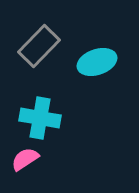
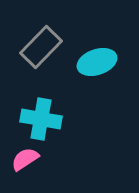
gray rectangle: moved 2 px right, 1 px down
cyan cross: moved 1 px right, 1 px down
